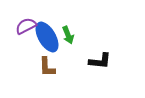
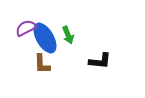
purple semicircle: moved 2 px down
blue ellipse: moved 2 px left, 1 px down
brown L-shape: moved 5 px left, 3 px up
